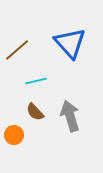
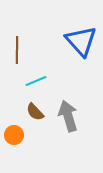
blue triangle: moved 11 px right, 2 px up
brown line: rotated 48 degrees counterclockwise
cyan line: rotated 10 degrees counterclockwise
gray arrow: moved 2 px left
